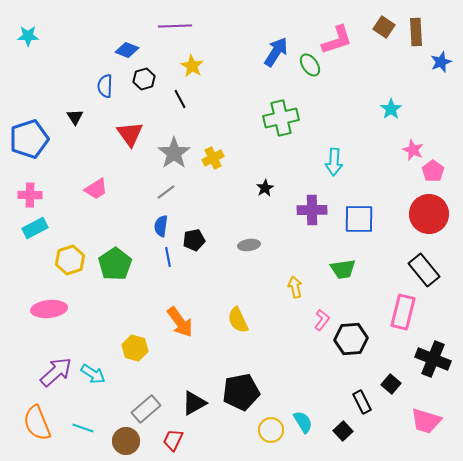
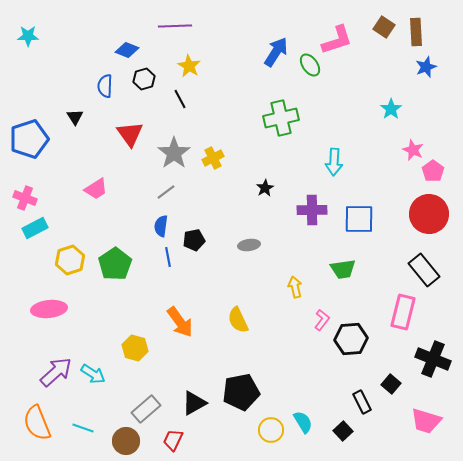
blue star at (441, 62): moved 15 px left, 5 px down
yellow star at (192, 66): moved 3 px left
pink cross at (30, 195): moved 5 px left, 3 px down; rotated 20 degrees clockwise
